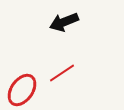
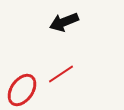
red line: moved 1 px left, 1 px down
